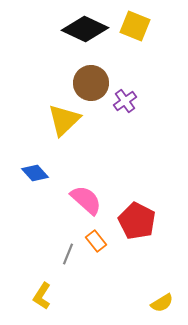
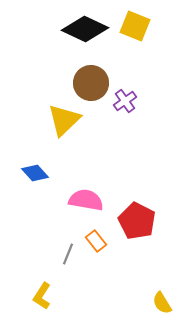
pink semicircle: rotated 32 degrees counterclockwise
yellow semicircle: rotated 90 degrees clockwise
